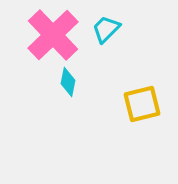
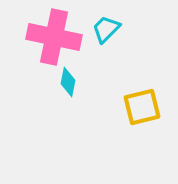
pink cross: moved 1 px right, 2 px down; rotated 34 degrees counterclockwise
yellow square: moved 3 px down
